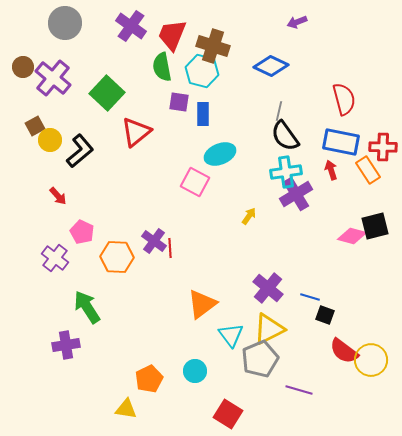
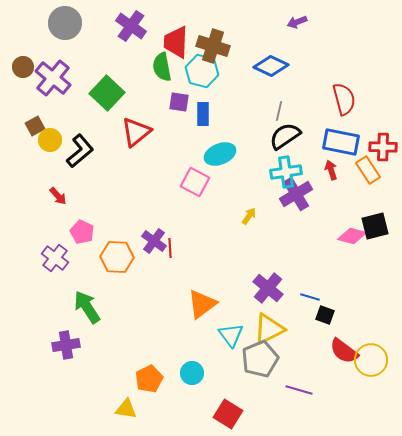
red trapezoid at (172, 35): moved 4 px right, 7 px down; rotated 20 degrees counterclockwise
black semicircle at (285, 136): rotated 92 degrees clockwise
cyan circle at (195, 371): moved 3 px left, 2 px down
